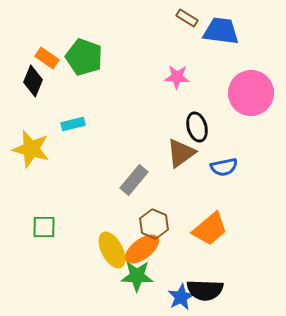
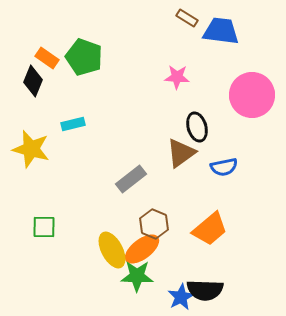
pink circle: moved 1 px right, 2 px down
gray rectangle: moved 3 px left, 1 px up; rotated 12 degrees clockwise
